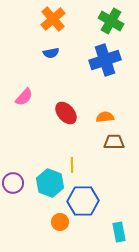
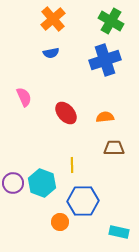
pink semicircle: rotated 66 degrees counterclockwise
brown trapezoid: moved 6 px down
cyan hexagon: moved 8 px left
cyan rectangle: rotated 66 degrees counterclockwise
